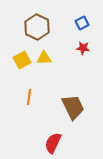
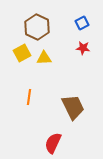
yellow square: moved 7 px up
